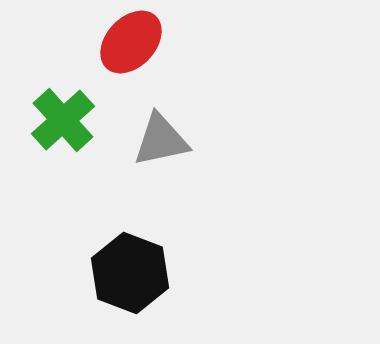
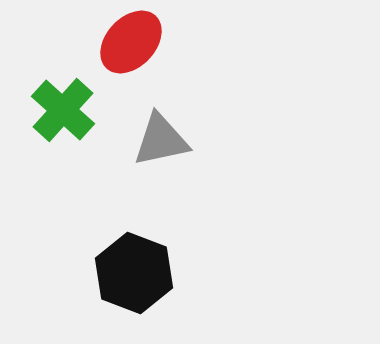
green cross: moved 10 px up; rotated 6 degrees counterclockwise
black hexagon: moved 4 px right
